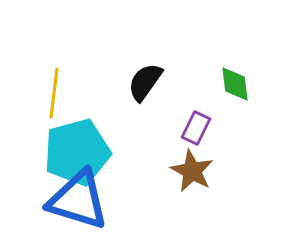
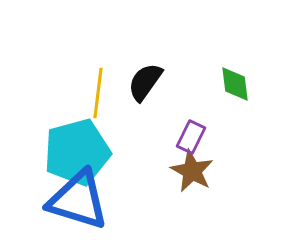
yellow line: moved 44 px right
purple rectangle: moved 5 px left, 9 px down
